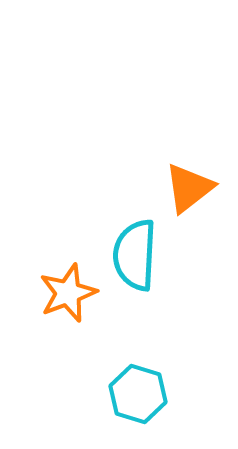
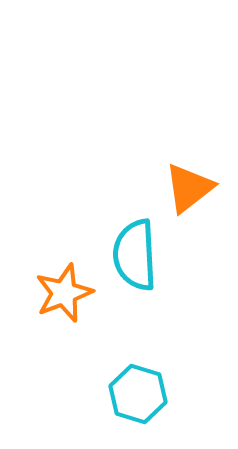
cyan semicircle: rotated 6 degrees counterclockwise
orange star: moved 4 px left
